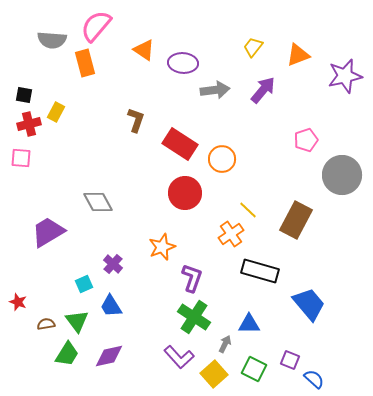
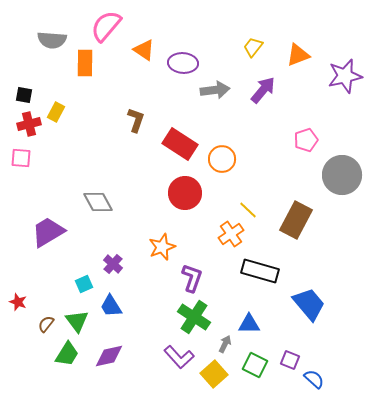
pink semicircle at (96, 26): moved 10 px right
orange rectangle at (85, 63): rotated 16 degrees clockwise
brown semicircle at (46, 324): rotated 42 degrees counterclockwise
green square at (254, 369): moved 1 px right, 4 px up
